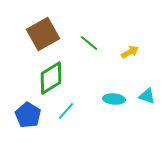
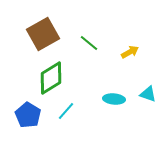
cyan triangle: moved 1 px right, 2 px up
